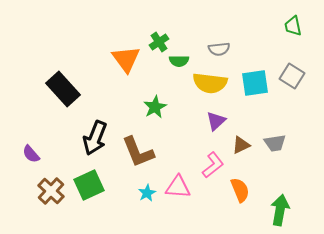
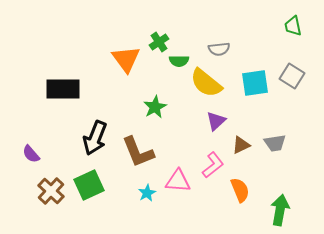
yellow semicircle: moved 4 px left; rotated 32 degrees clockwise
black rectangle: rotated 48 degrees counterclockwise
pink triangle: moved 6 px up
